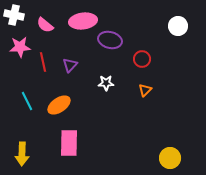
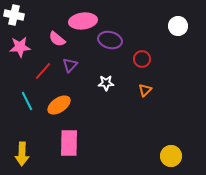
pink semicircle: moved 12 px right, 14 px down
red line: moved 9 px down; rotated 54 degrees clockwise
yellow circle: moved 1 px right, 2 px up
